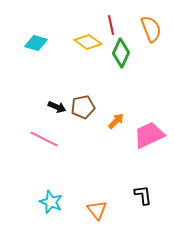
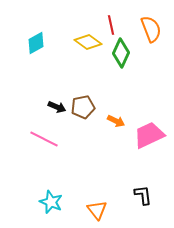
cyan diamond: rotated 45 degrees counterclockwise
orange arrow: rotated 72 degrees clockwise
